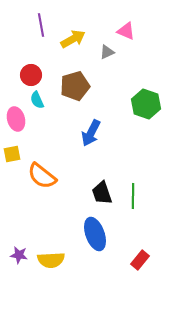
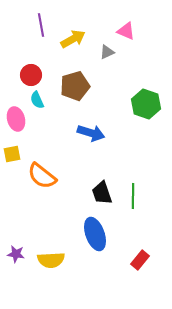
blue arrow: rotated 100 degrees counterclockwise
purple star: moved 3 px left, 1 px up
